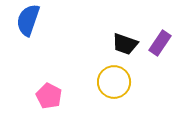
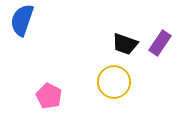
blue semicircle: moved 6 px left
